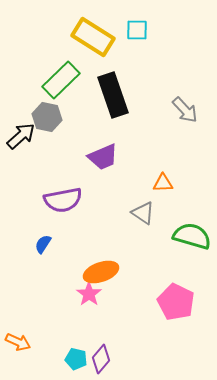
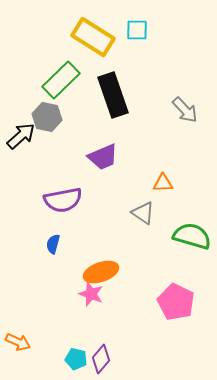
blue semicircle: moved 10 px right; rotated 18 degrees counterclockwise
pink star: moved 2 px right; rotated 15 degrees counterclockwise
